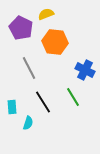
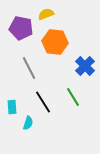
purple pentagon: rotated 15 degrees counterclockwise
blue cross: moved 4 px up; rotated 18 degrees clockwise
